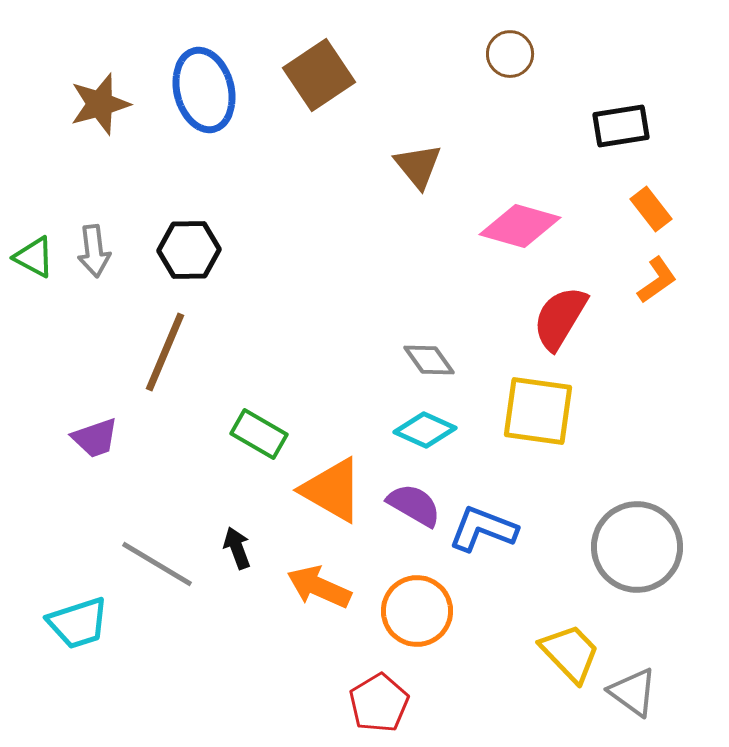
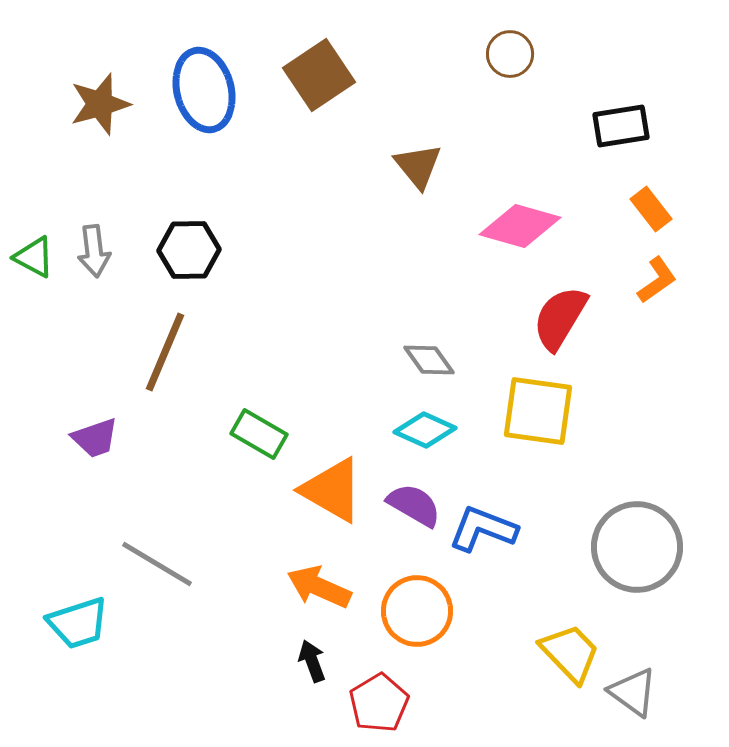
black arrow: moved 75 px right, 113 px down
